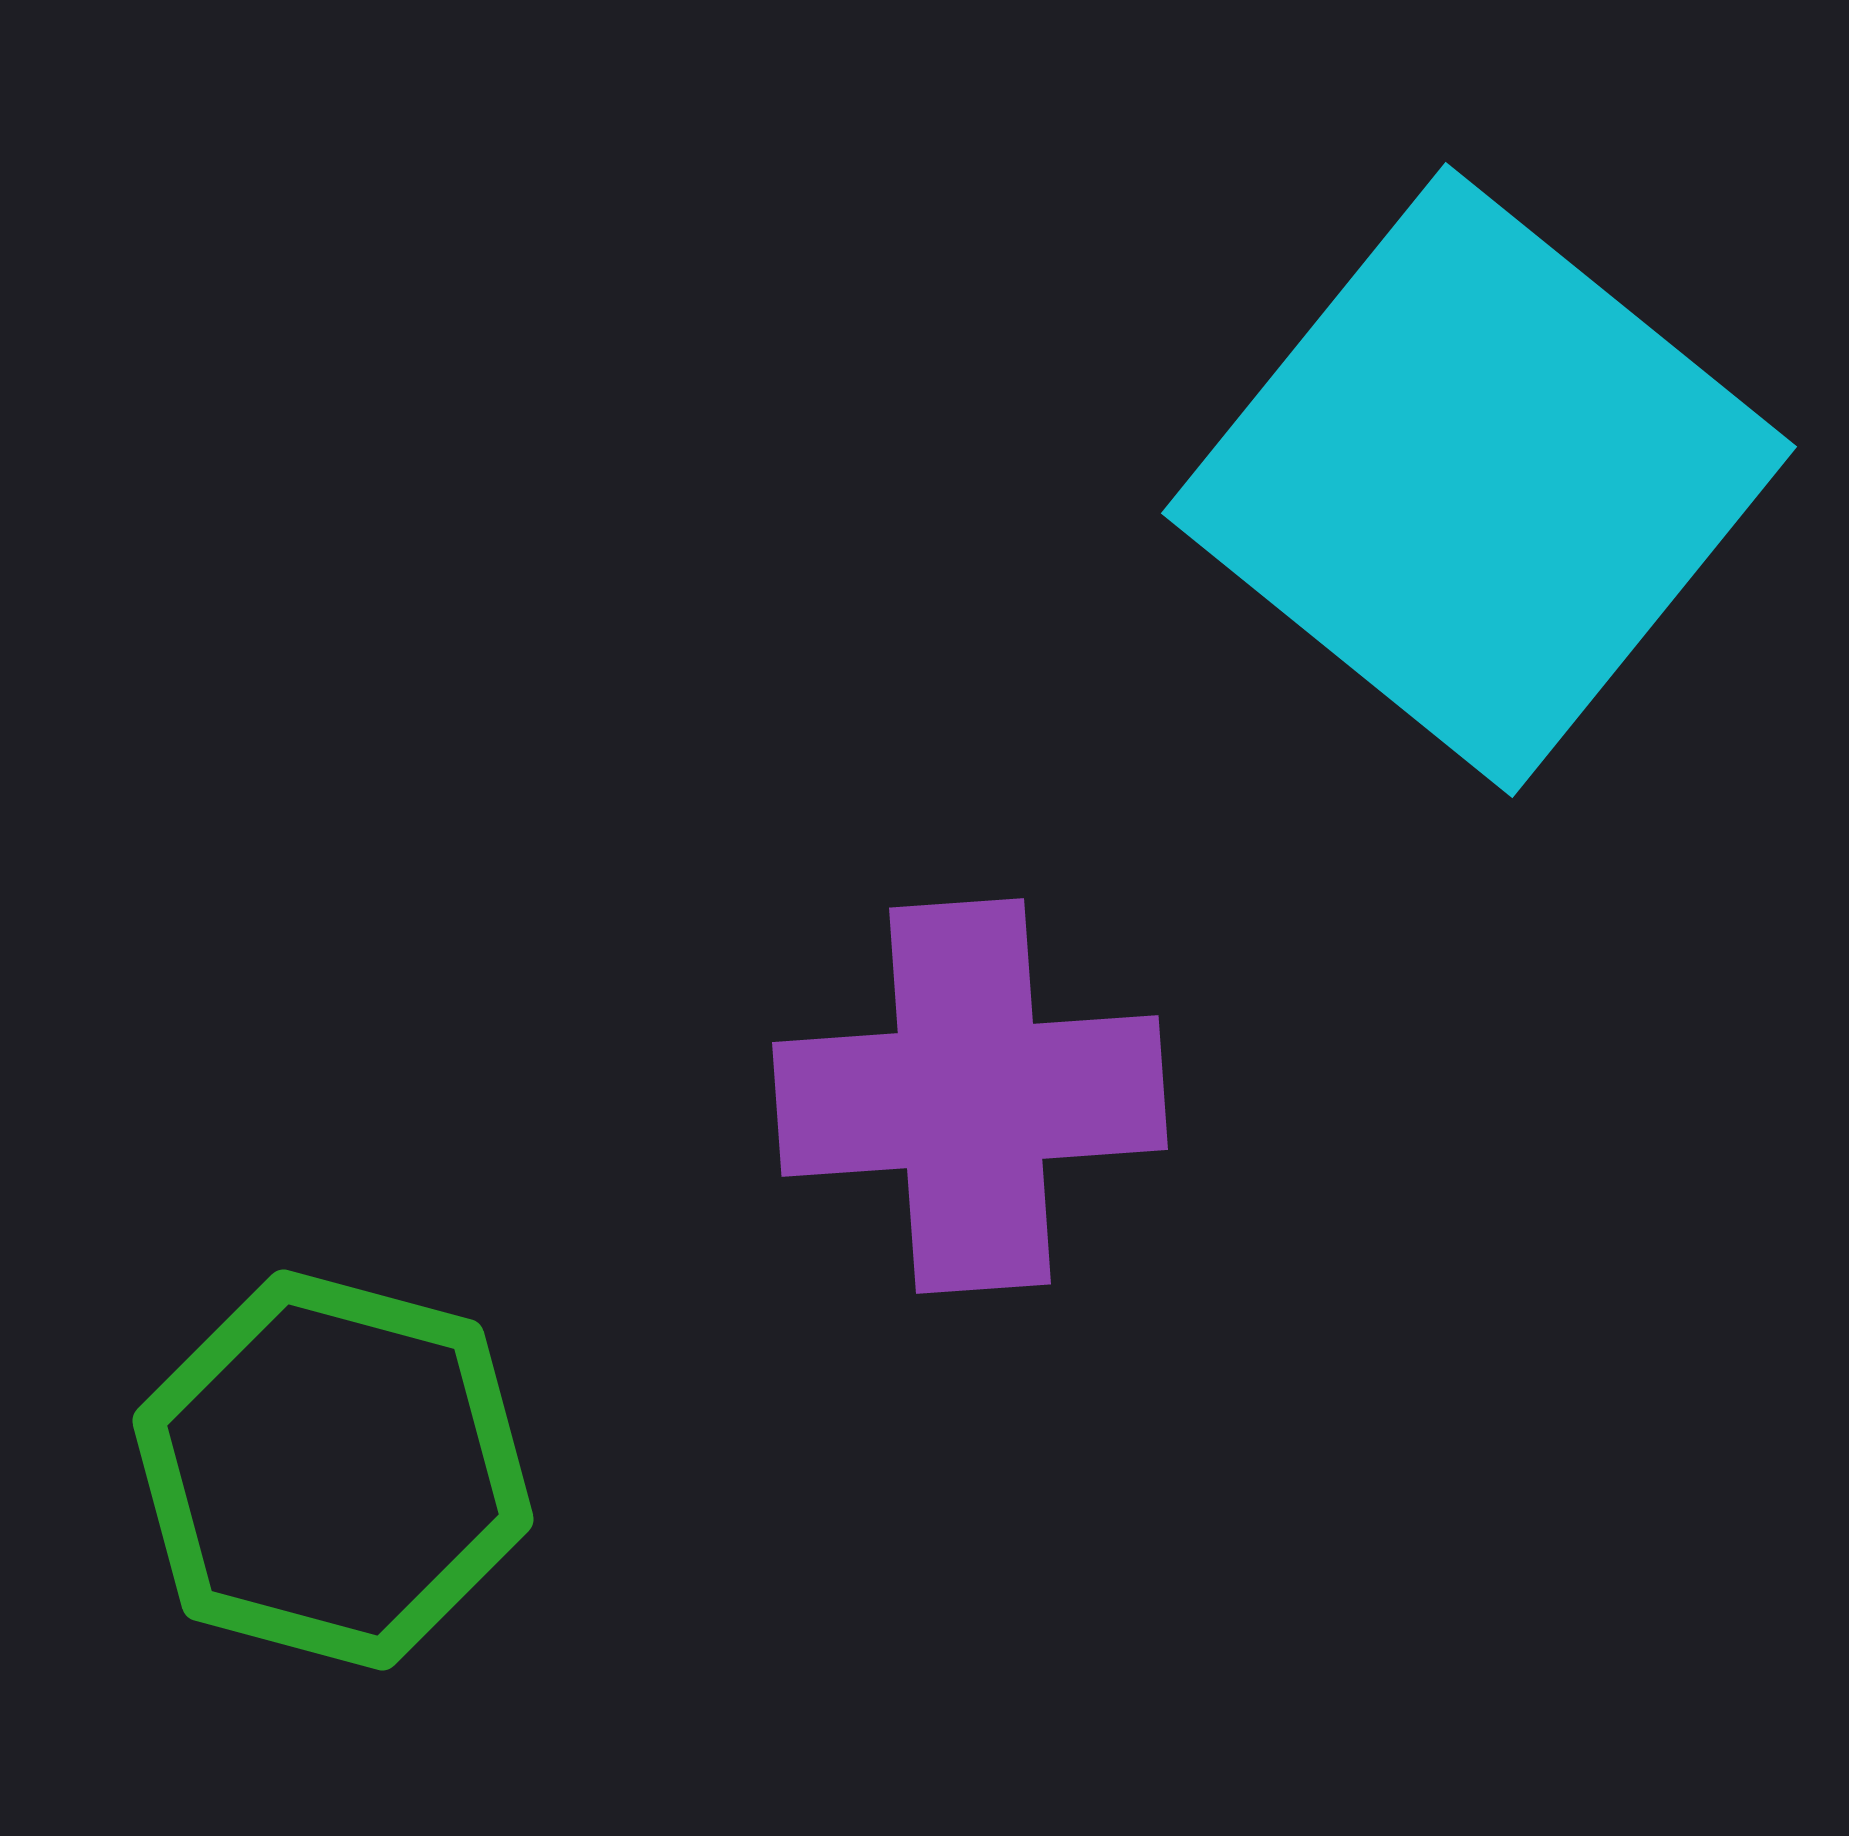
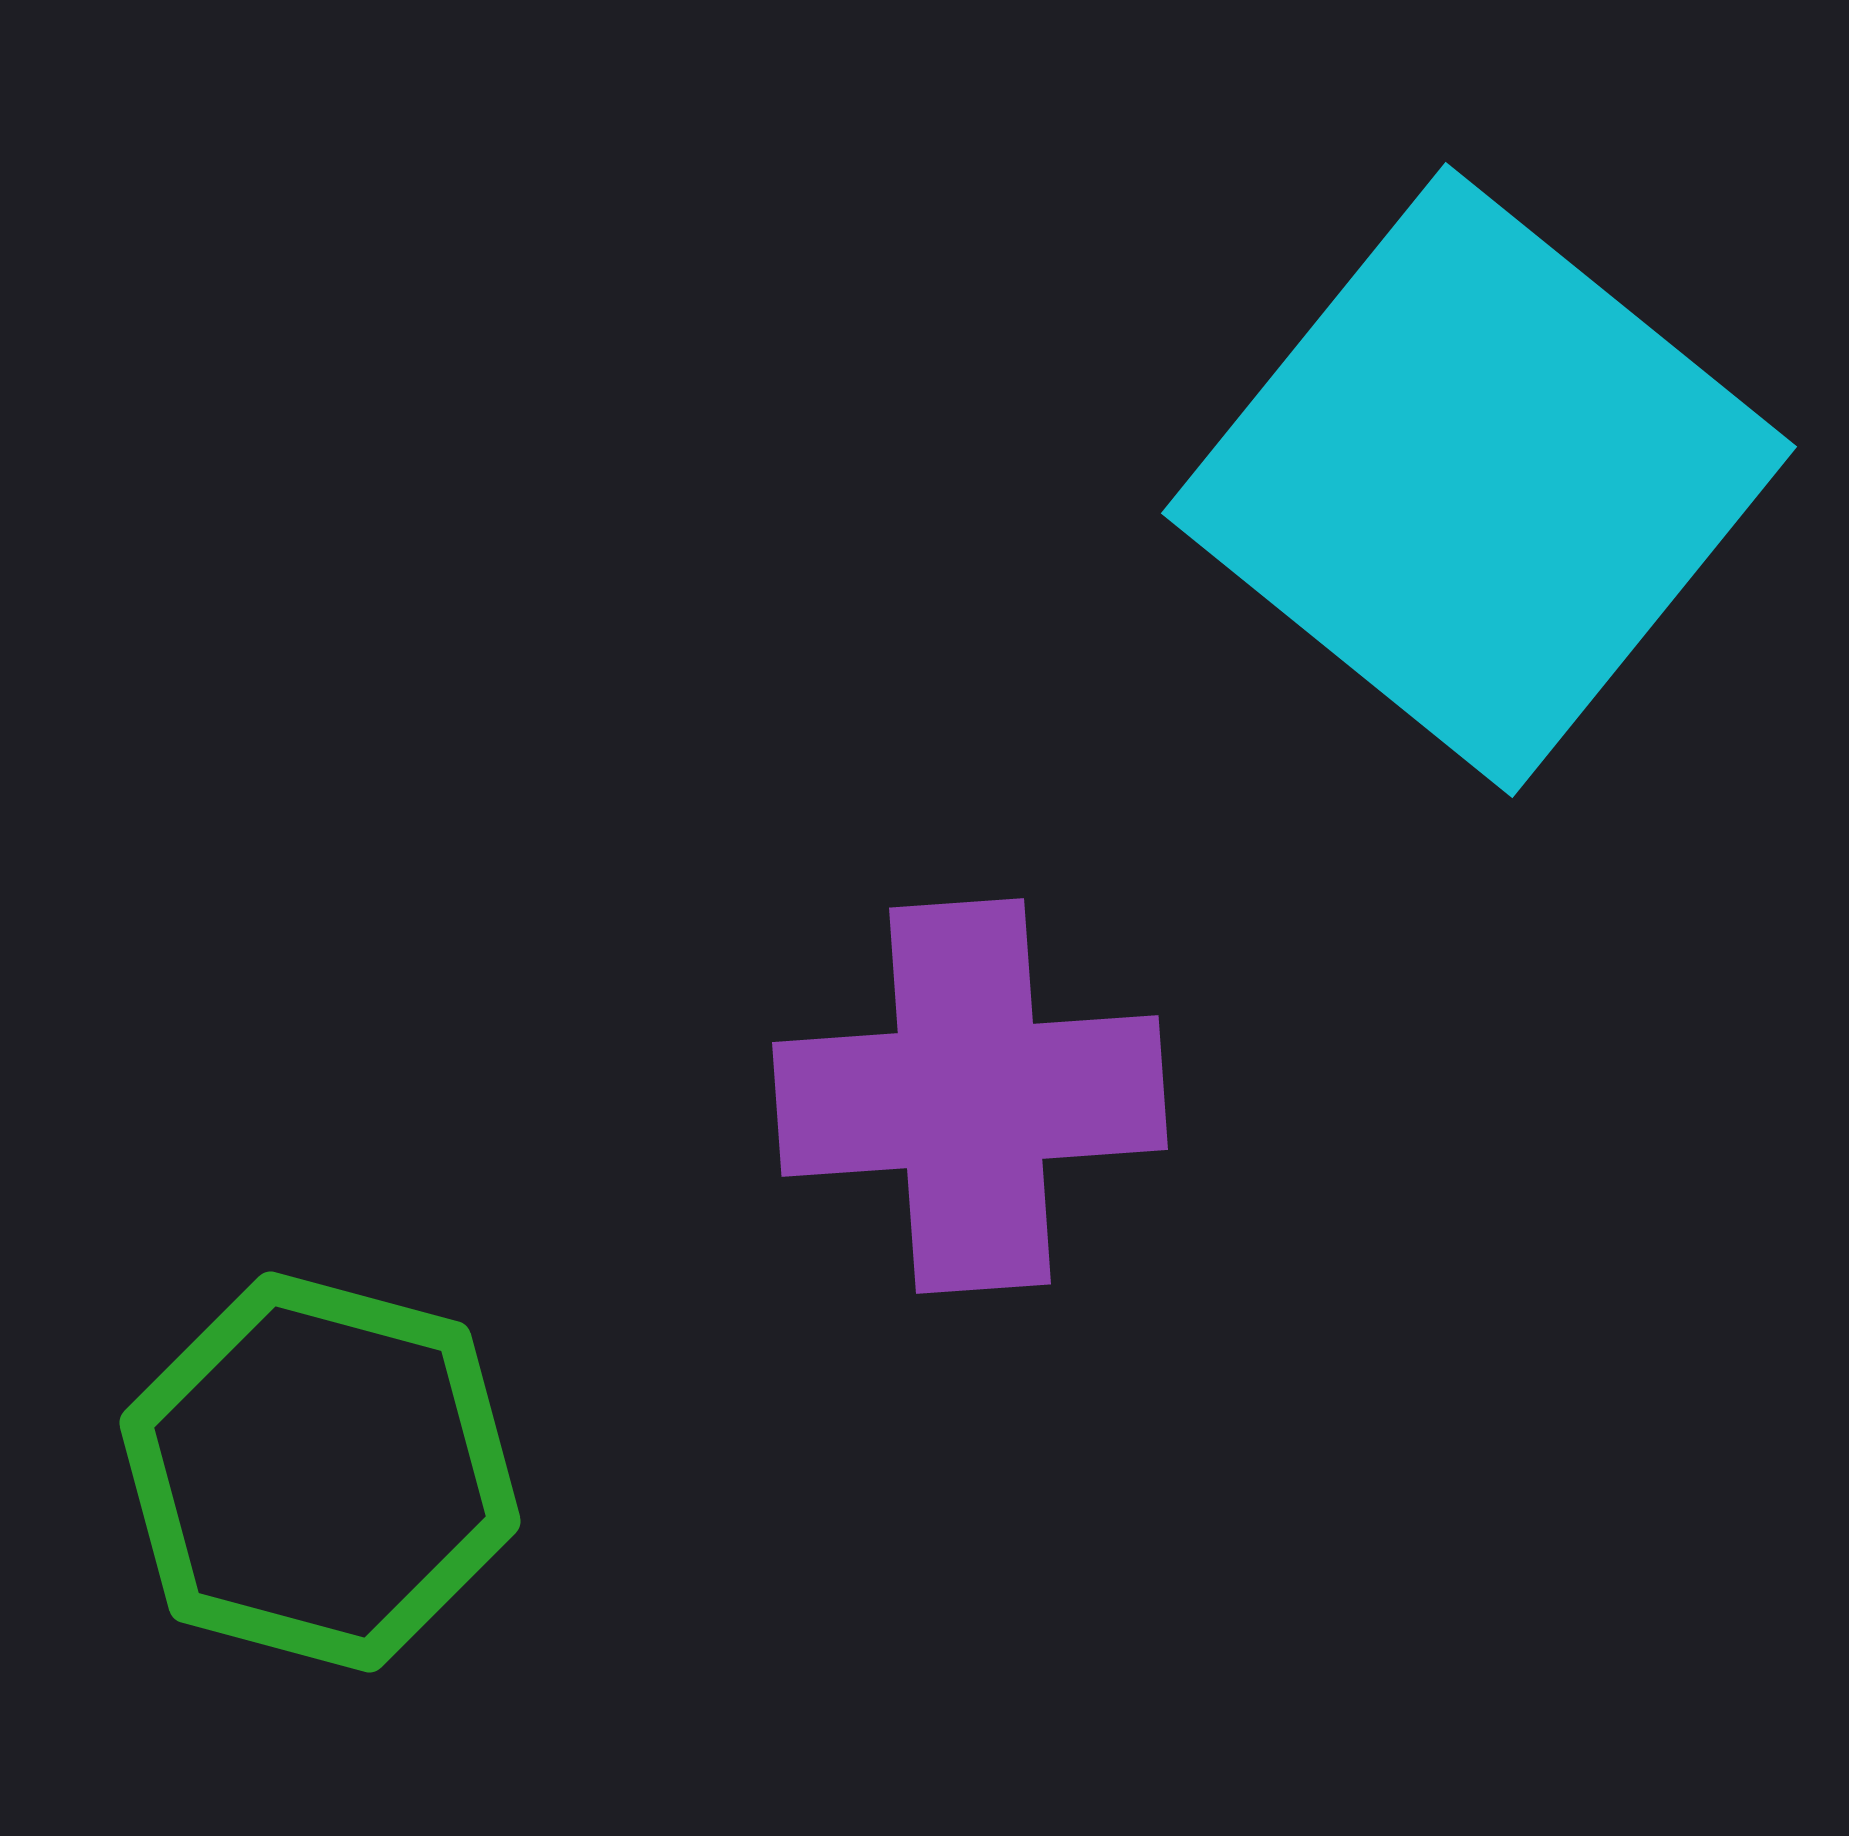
green hexagon: moved 13 px left, 2 px down
